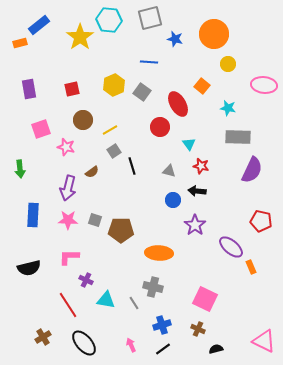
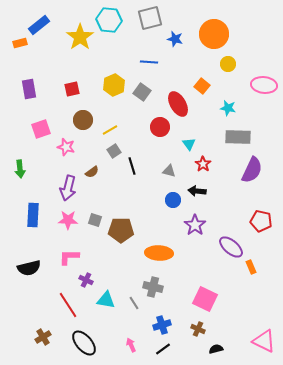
red star at (201, 166): moved 2 px right, 2 px up; rotated 21 degrees clockwise
